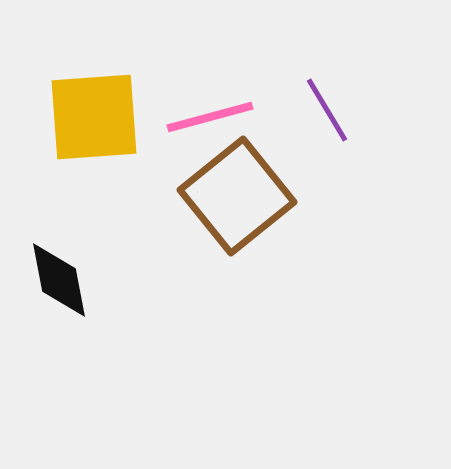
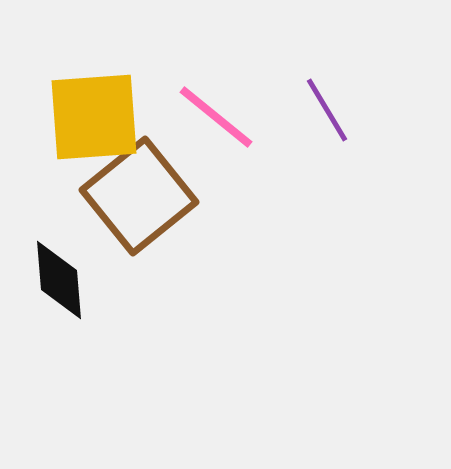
pink line: moved 6 px right; rotated 54 degrees clockwise
brown square: moved 98 px left
black diamond: rotated 6 degrees clockwise
